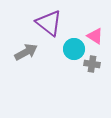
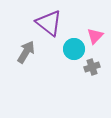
pink triangle: rotated 42 degrees clockwise
gray arrow: rotated 30 degrees counterclockwise
gray cross: moved 3 px down; rotated 28 degrees counterclockwise
